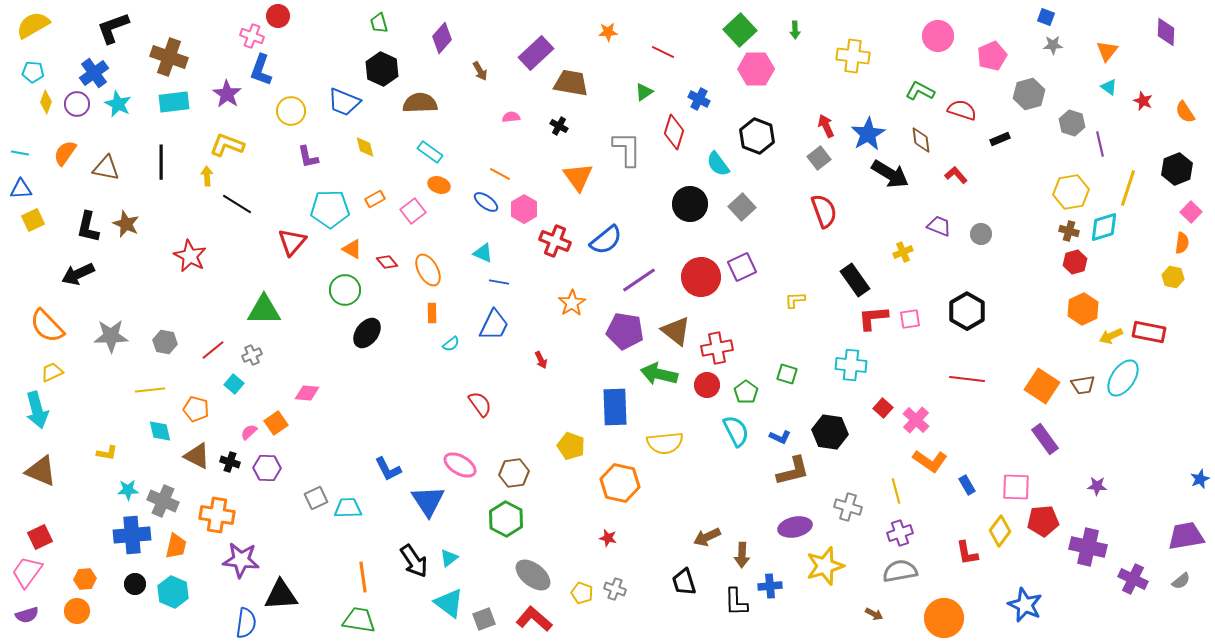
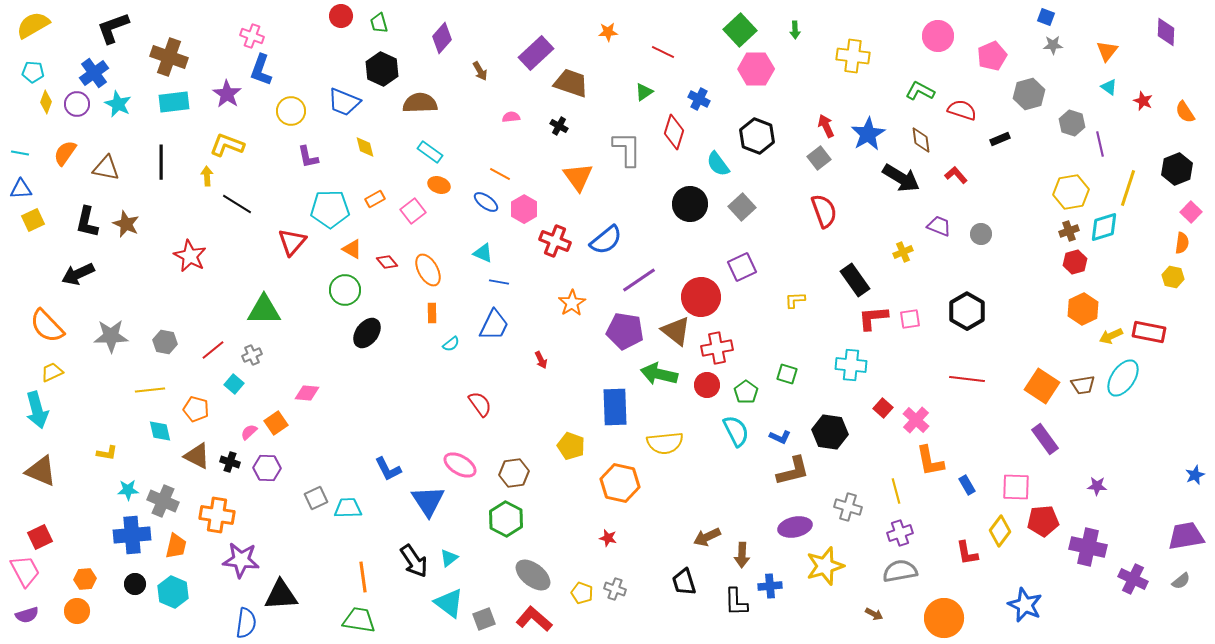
red circle at (278, 16): moved 63 px right
brown trapezoid at (571, 83): rotated 9 degrees clockwise
black arrow at (890, 174): moved 11 px right, 4 px down
black L-shape at (88, 227): moved 1 px left, 5 px up
brown cross at (1069, 231): rotated 36 degrees counterclockwise
red circle at (701, 277): moved 20 px down
orange L-shape at (930, 461): rotated 44 degrees clockwise
blue star at (1200, 479): moved 5 px left, 4 px up
pink trapezoid at (27, 572): moved 2 px left, 1 px up; rotated 116 degrees clockwise
